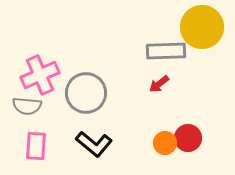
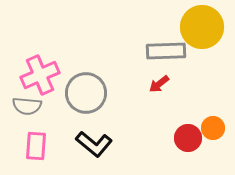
orange circle: moved 48 px right, 15 px up
